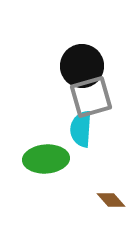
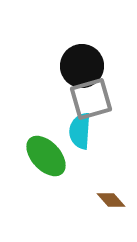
gray square: moved 2 px down
cyan semicircle: moved 1 px left, 2 px down
green ellipse: moved 3 px up; rotated 51 degrees clockwise
